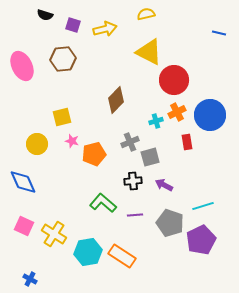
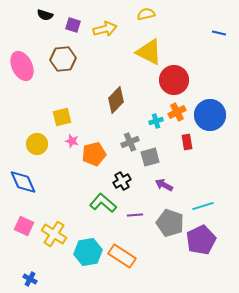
black cross: moved 11 px left; rotated 24 degrees counterclockwise
